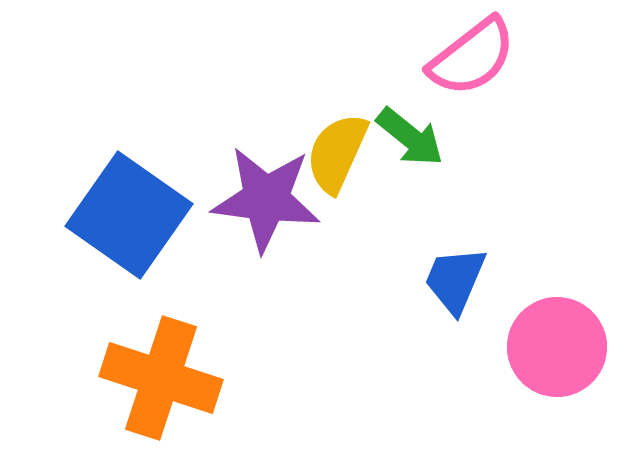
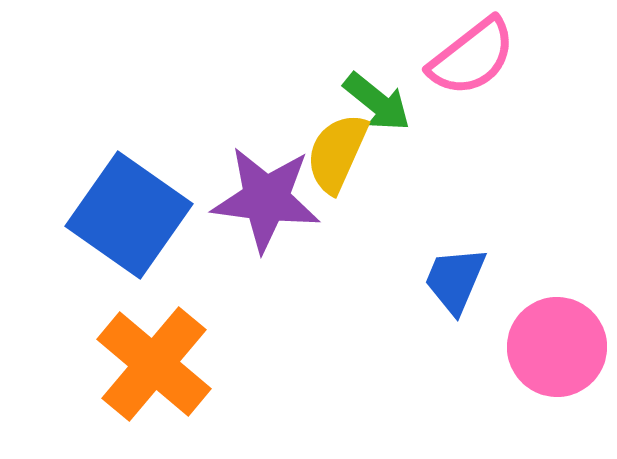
green arrow: moved 33 px left, 35 px up
orange cross: moved 7 px left, 14 px up; rotated 22 degrees clockwise
